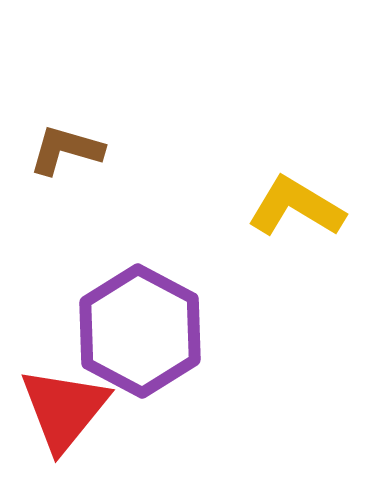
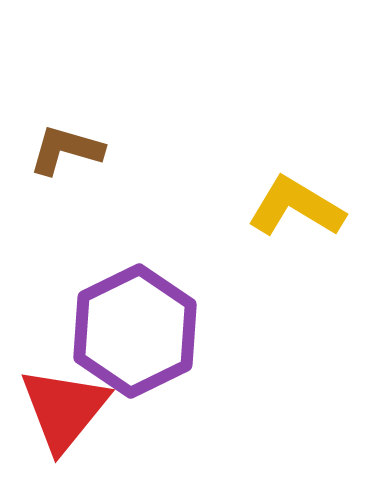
purple hexagon: moved 5 px left; rotated 6 degrees clockwise
